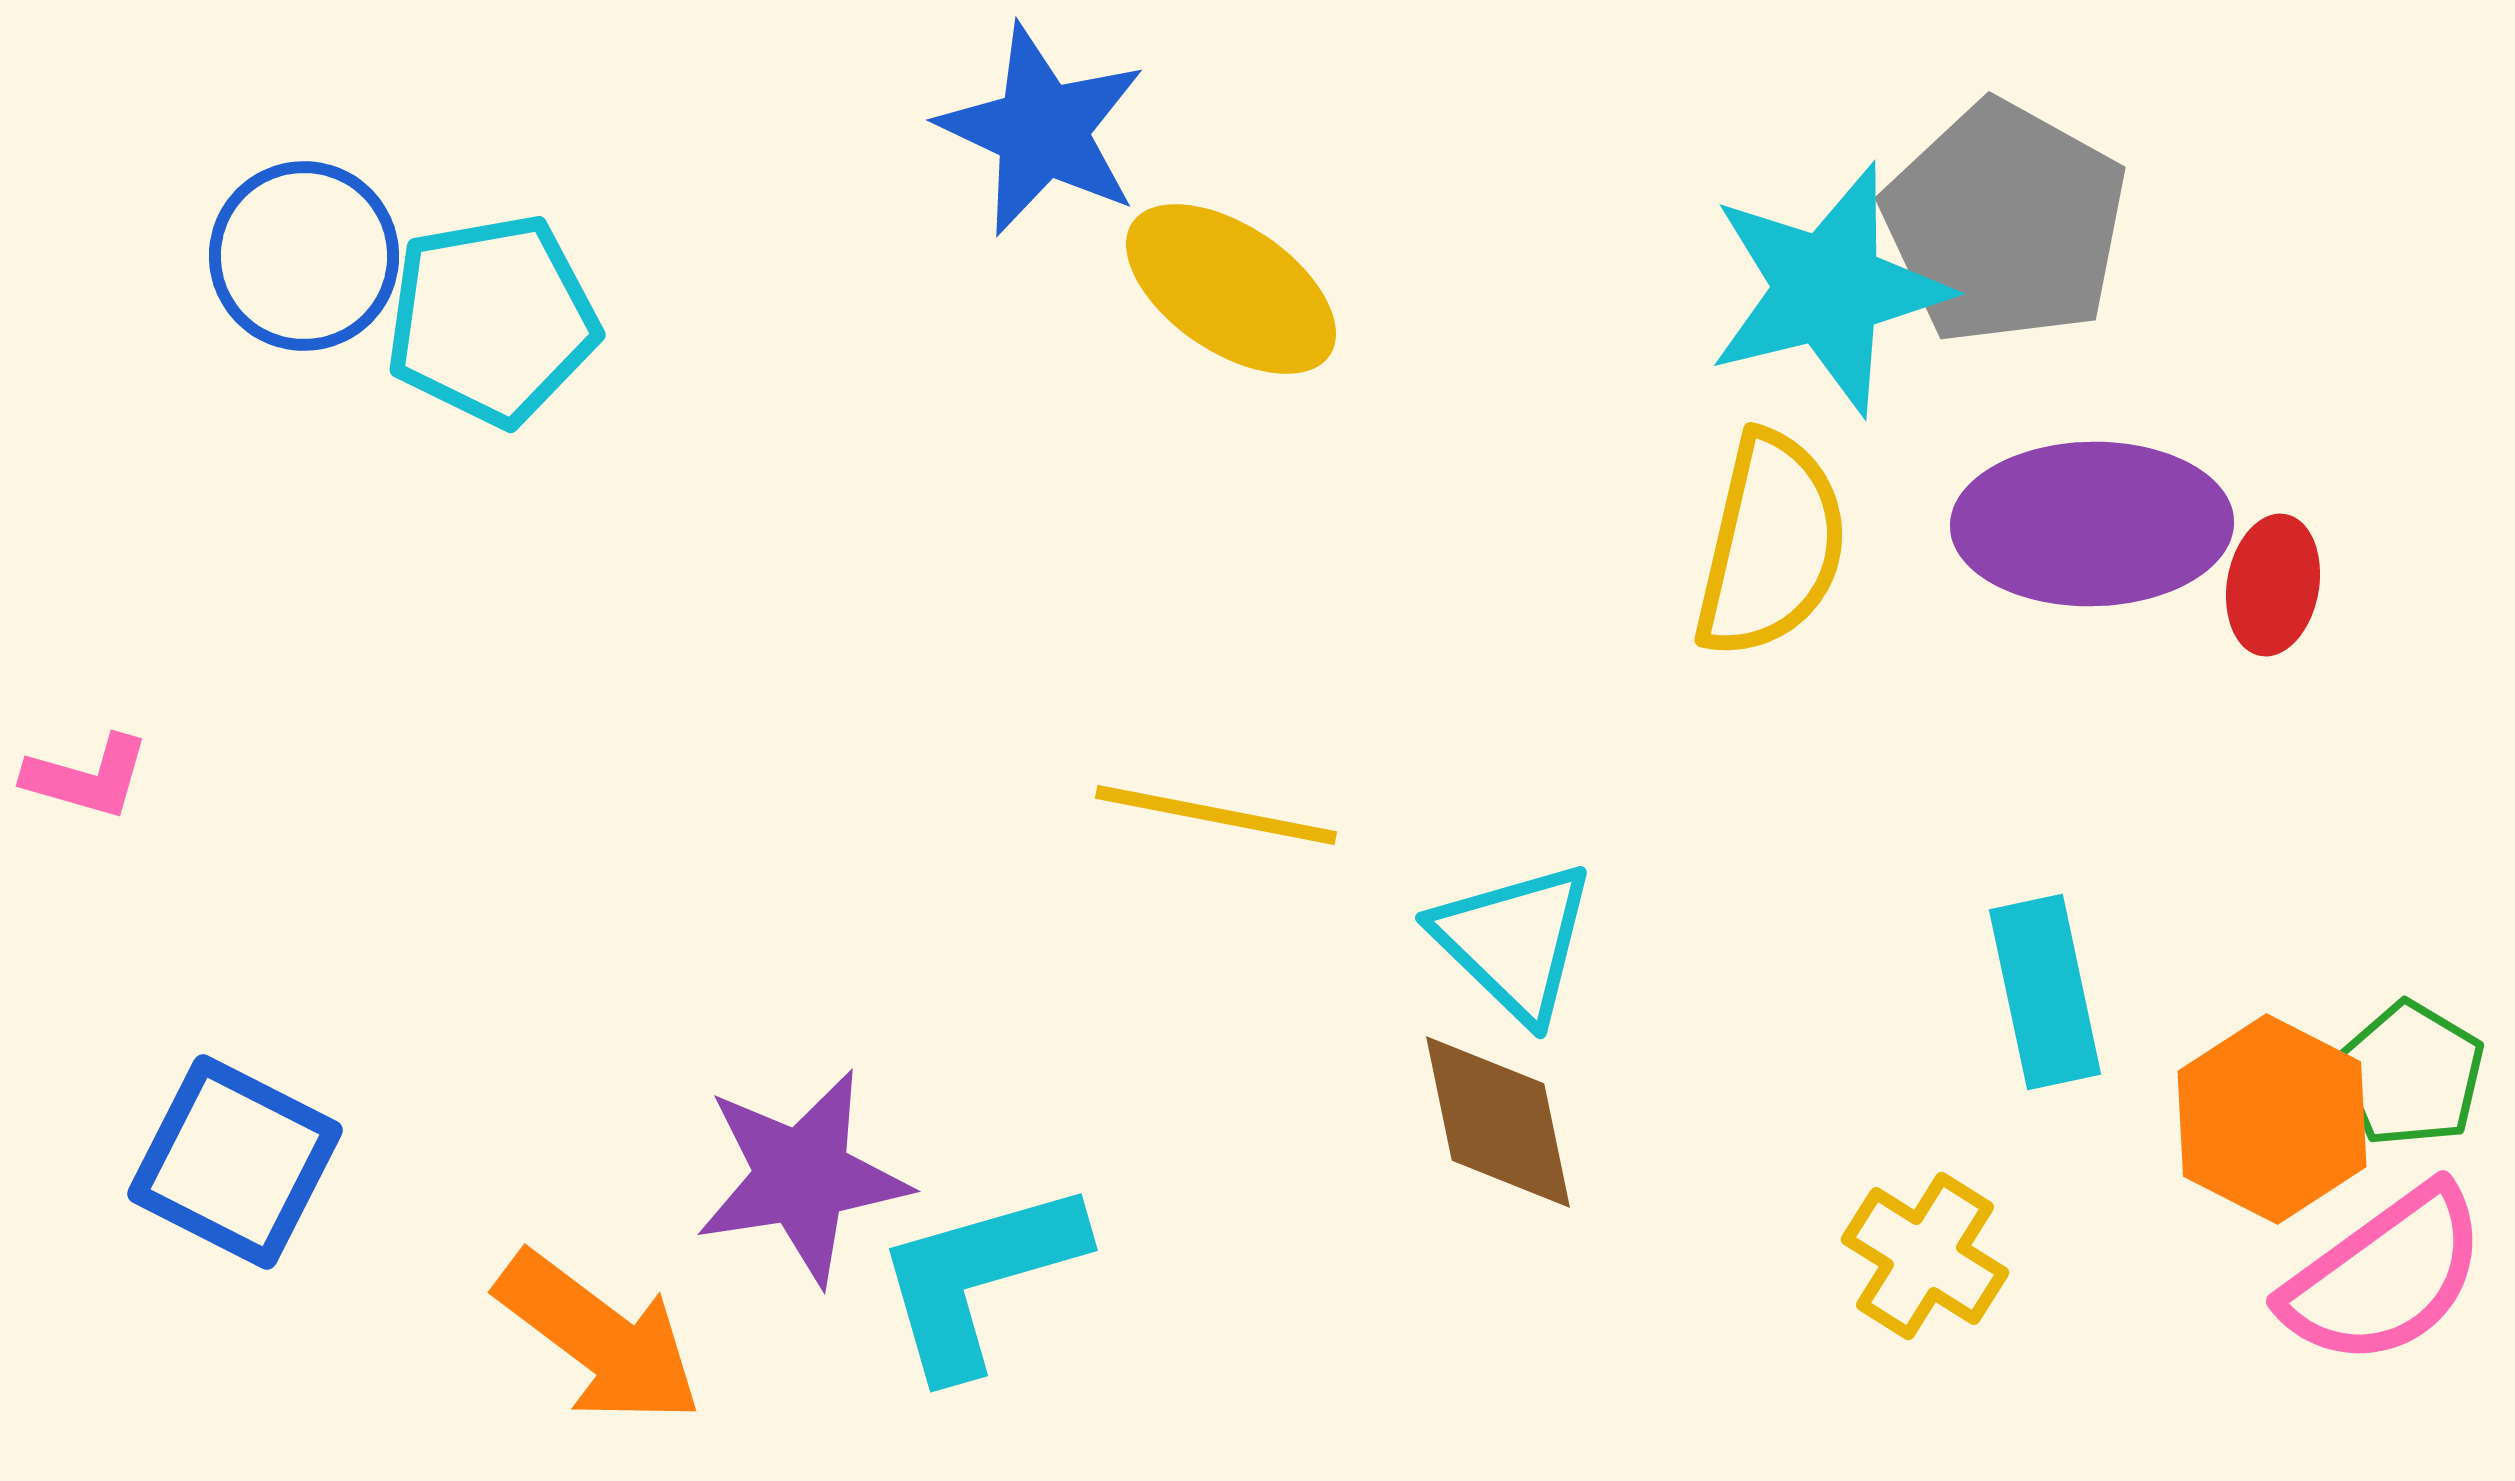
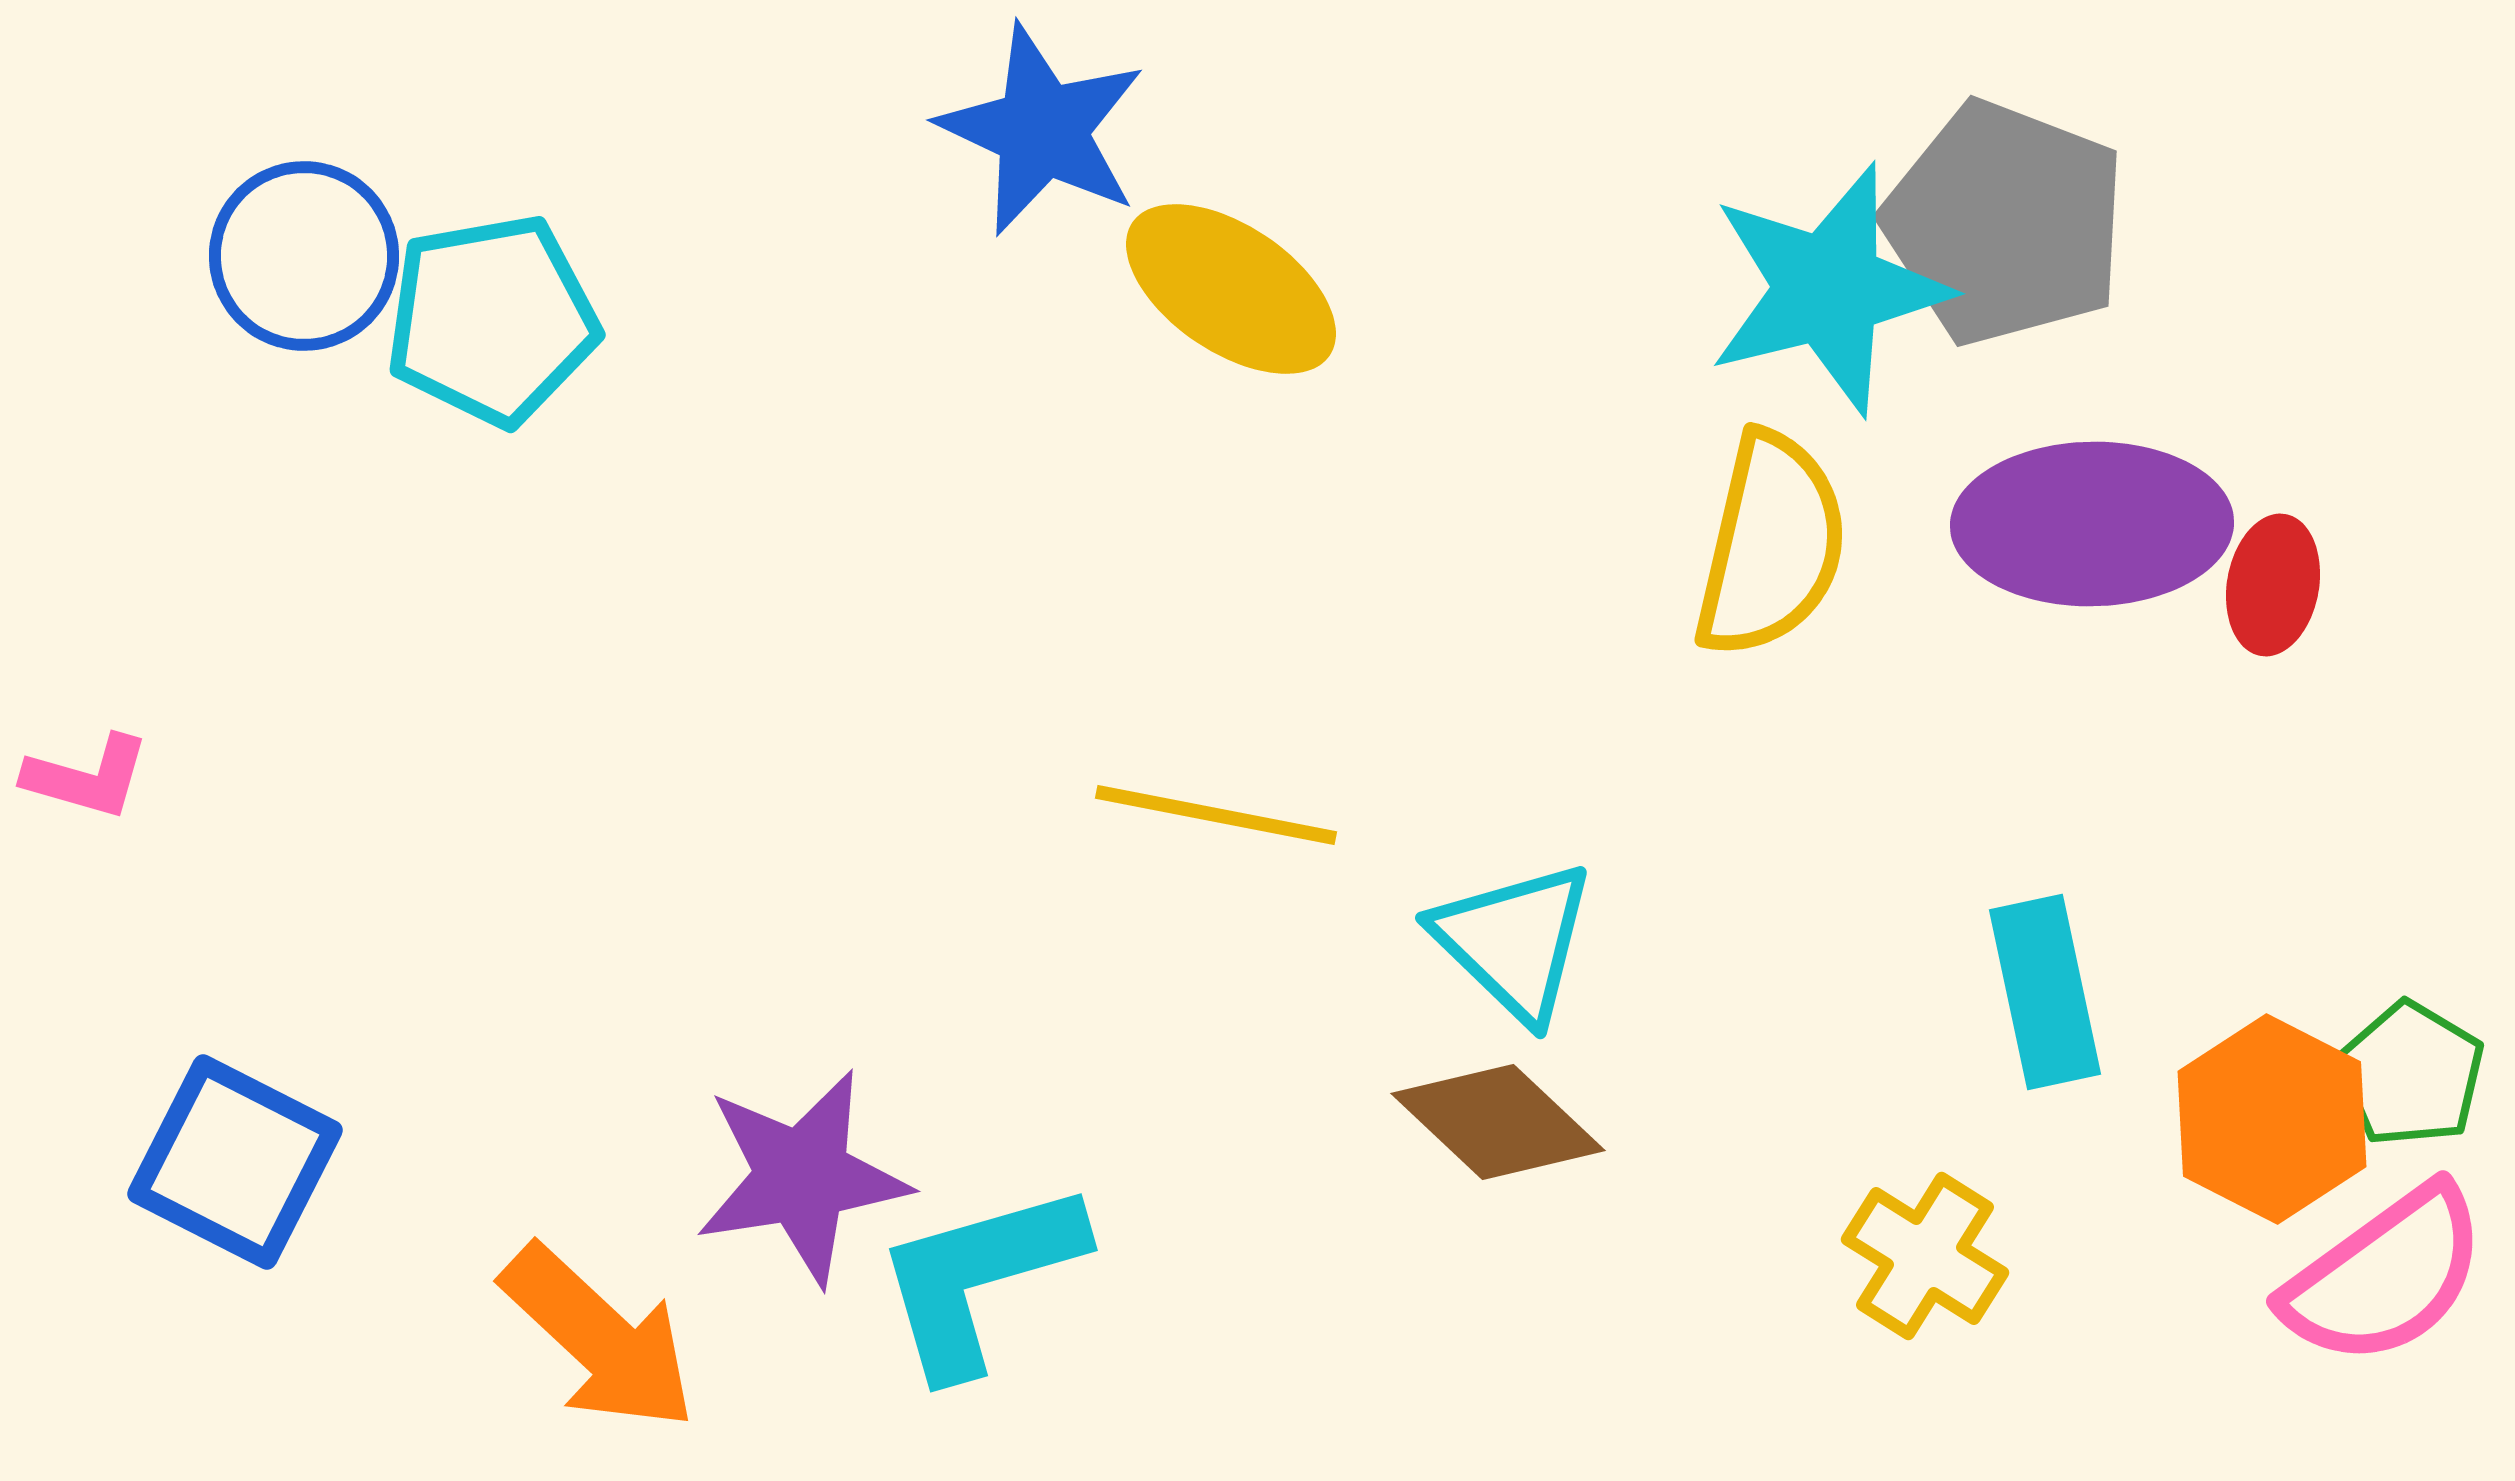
gray pentagon: rotated 8 degrees counterclockwise
brown diamond: rotated 35 degrees counterclockwise
orange arrow: rotated 6 degrees clockwise
